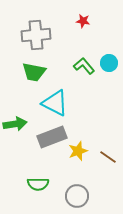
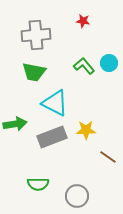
yellow star: moved 8 px right, 21 px up; rotated 18 degrees clockwise
